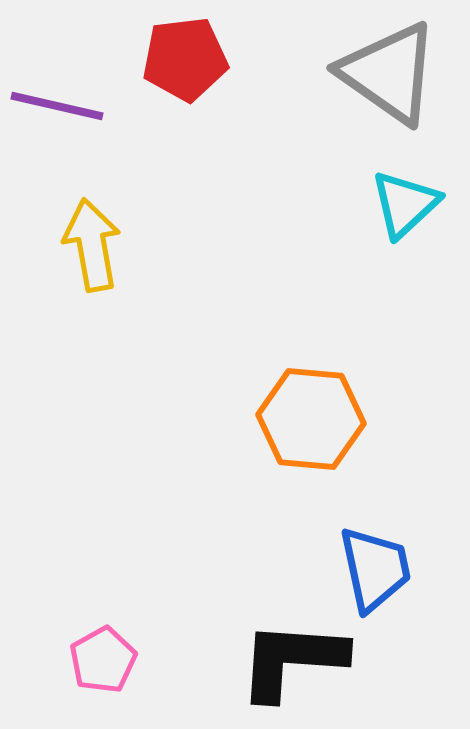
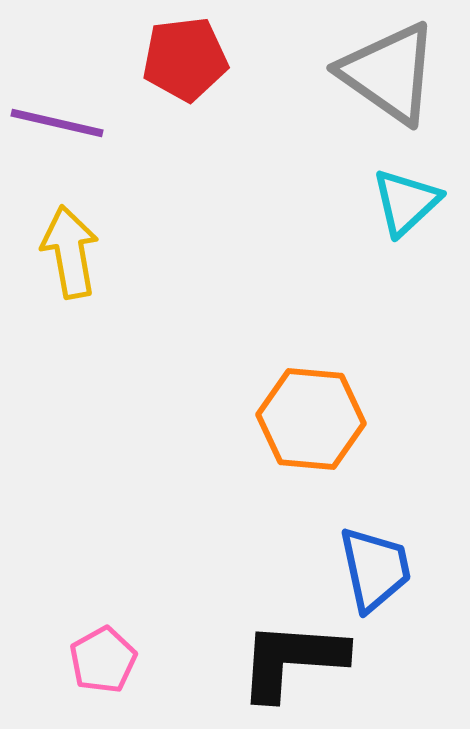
purple line: moved 17 px down
cyan triangle: moved 1 px right, 2 px up
yellow arrow: moved 22 px left, 7 px down
